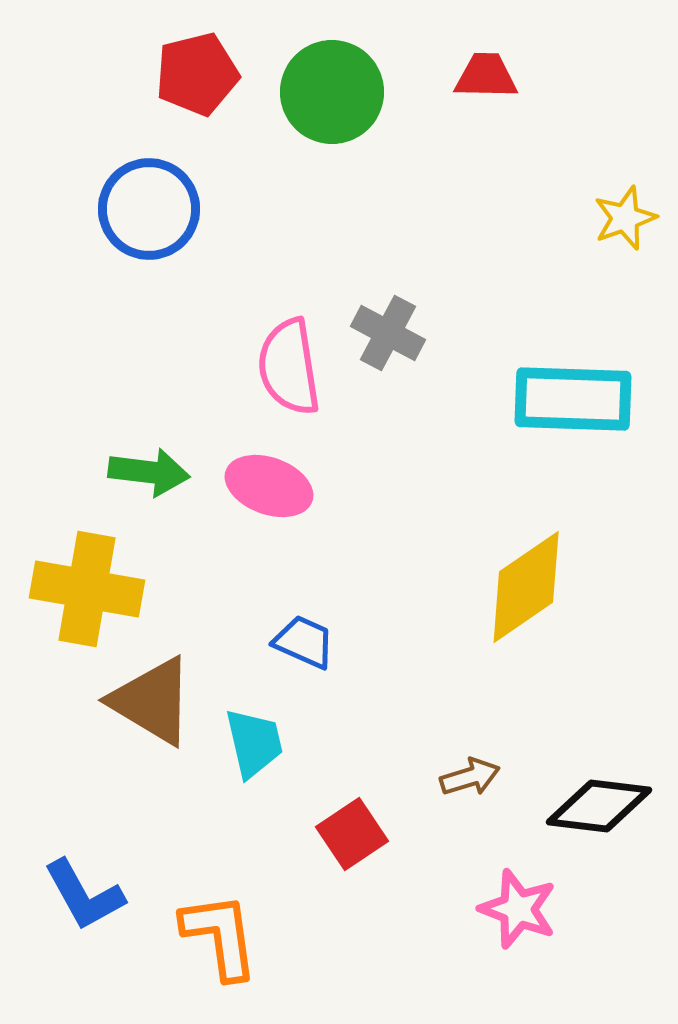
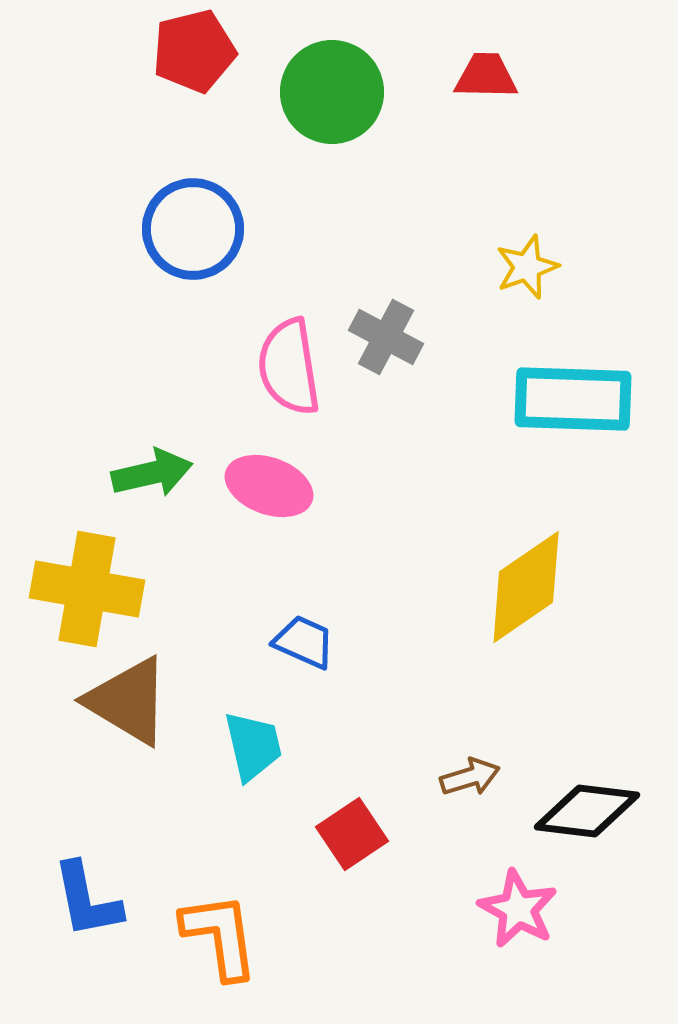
red pentagon: moved 3 px left, 23 px up
blue circle: moved 44 px right, 20 px down
yellow star: moved 98 px left, 49 px down
gray cross: moved 2 px left, 4 px down
green arrow: moved 3 px right, 1 px down; rotated 20 degrees counterclockwise
brown triangle: moved 24 px left
cyan trapezoid: moved 1 px left, 3 px down
black diamond: moved 12 px left, 5 px down
blue L-shape: moved 3 px right, 5 px down; rotated 18 degrees clockwise
pink star: rotated 8 degrees clockwise
